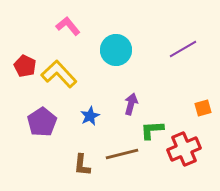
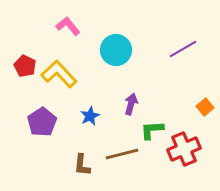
orange square: moved 2 px right, 1 px up; rotated 24 degrees counterclockwise
